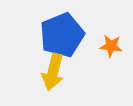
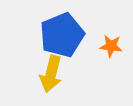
yellow arrow: moved 2 px left, 2 px down
